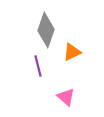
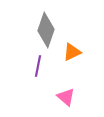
purple line: rotated 25 degrees clockwise
